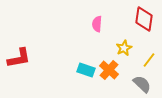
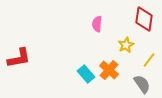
yellow star: moved 2 px right, 3 px up
cyan rectangle: moved 4 px down; rotated 30 degrees clockwise
gray semicircle: rotated 12 degrees clockwise
